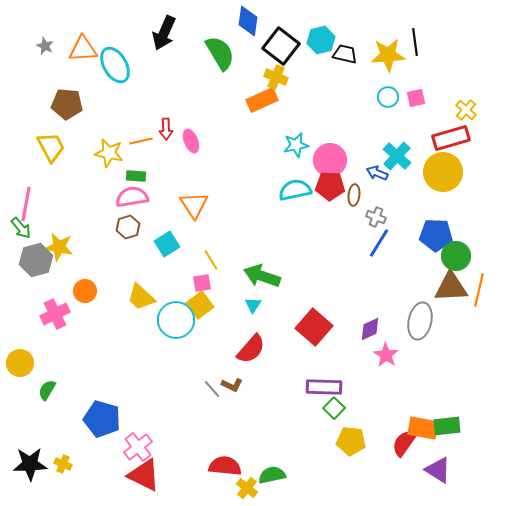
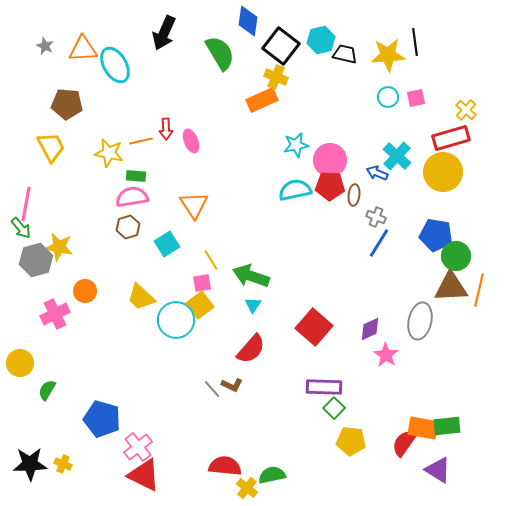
blue pentagon at (436, 235): rotated 8 degrees clockwise
green arrow at (262, 276): moved 11 px left
